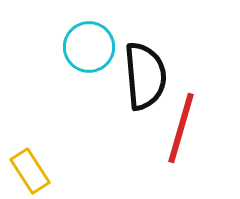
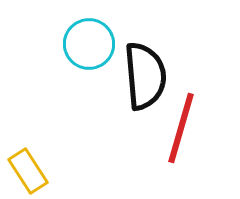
cyan circle: moved 3 px up
yellow rectangle: moved 2 px left
